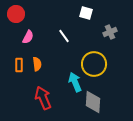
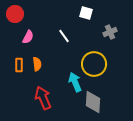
red circle: moved 1 px left
